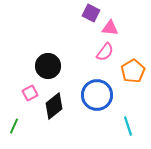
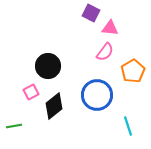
pink square: moved 1 px right, 1 px up
green line: rotated 56 degrees clockwise
